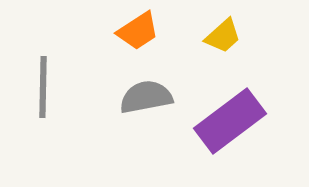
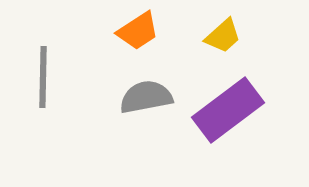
gray line: moved 10 px up
purple rectangle: moved 2 px left, 11 px up
